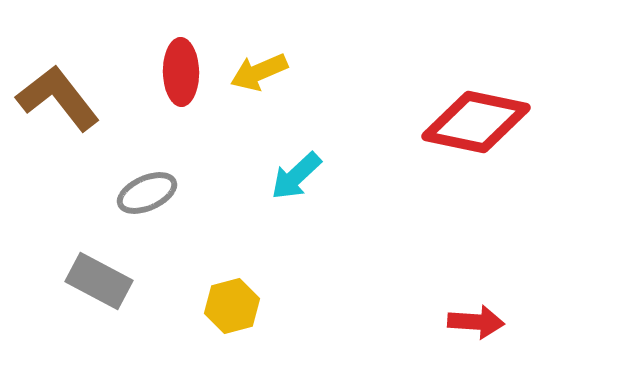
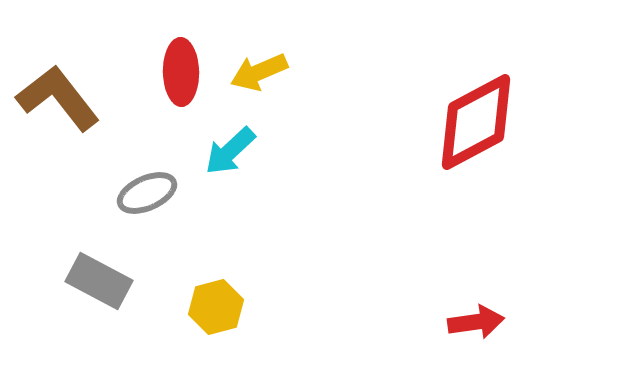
red diamond: rotated 40 degrees counterclockwise
cyan arrow: moved 66 px left, 25 px up
yellow hexagon: moved 16 px left, 1 px down
red arrow: rotated 12 degrees counterclockwise
